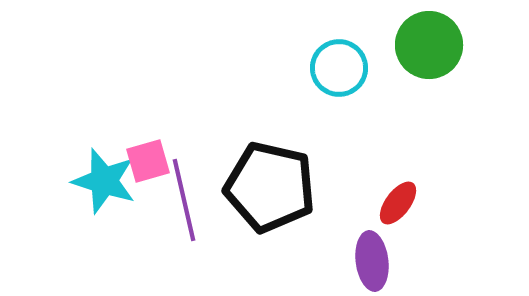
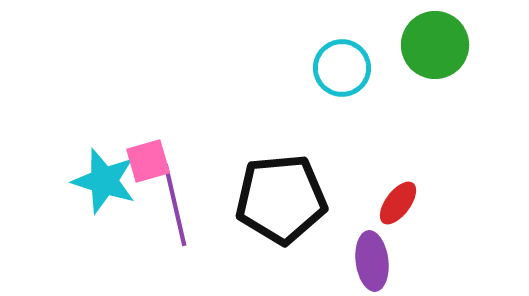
green circle: moved 6 px right
cyan circle: moved 3 px right
black pentagon: moved 11 px right, 12 px down; rotated 18 degrees counterclockwise
purple line: moved 9 px left, 5 px down
